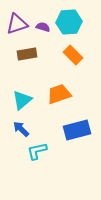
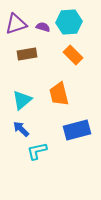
purple triangle: moved 1 px left
orange trapezoid: rotated 85 degrees counterclockwise
